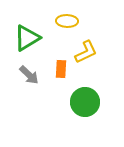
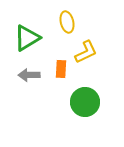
yellow ellipse: moved 1 px down; rotated 75 degrees clockwise
gray arrow: rotated 135 degrees clockwise
